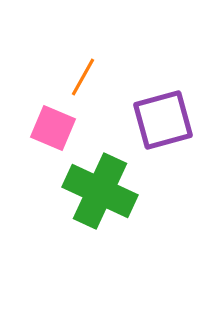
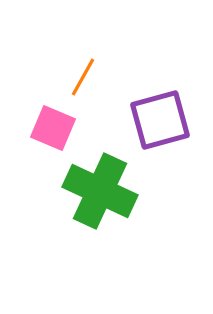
purple square: moved 3 px left
